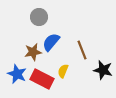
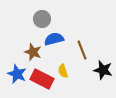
gray circle: moved 3 px right, 2 px down
blue semicircle: moved 3 px right, 3 px up; rotated 36 degrees clockwise
brown star: rotated 30 degrees clockwise
yellow semicircle: rotated 40 degrees counterclockwise
